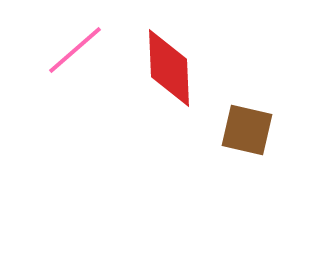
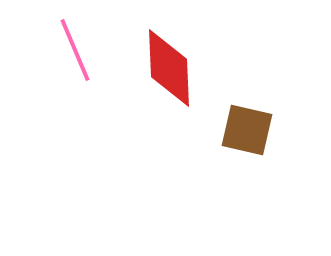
pink line: rotated 72 degrees counterclockwise
